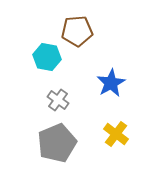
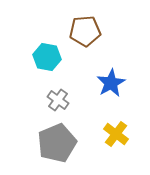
brown pentagon: moved 8 px right
